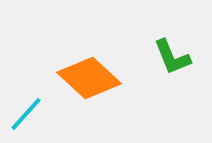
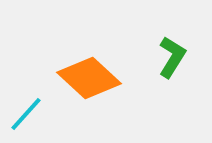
green L-shape: rotated 126 degrees counterclockwise
